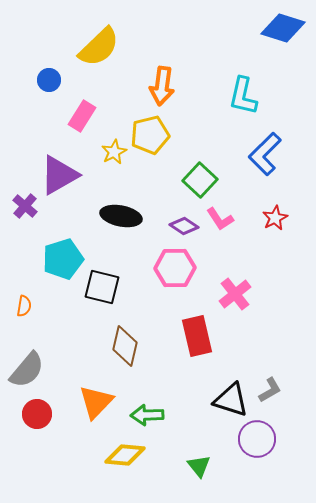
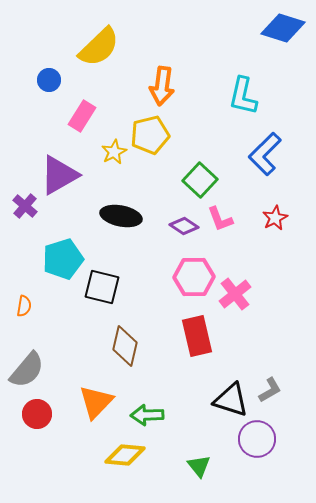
pink L-shape: rotated 12 degrees clockwise
pink hexagon: moved 19 px right, 9 px down
